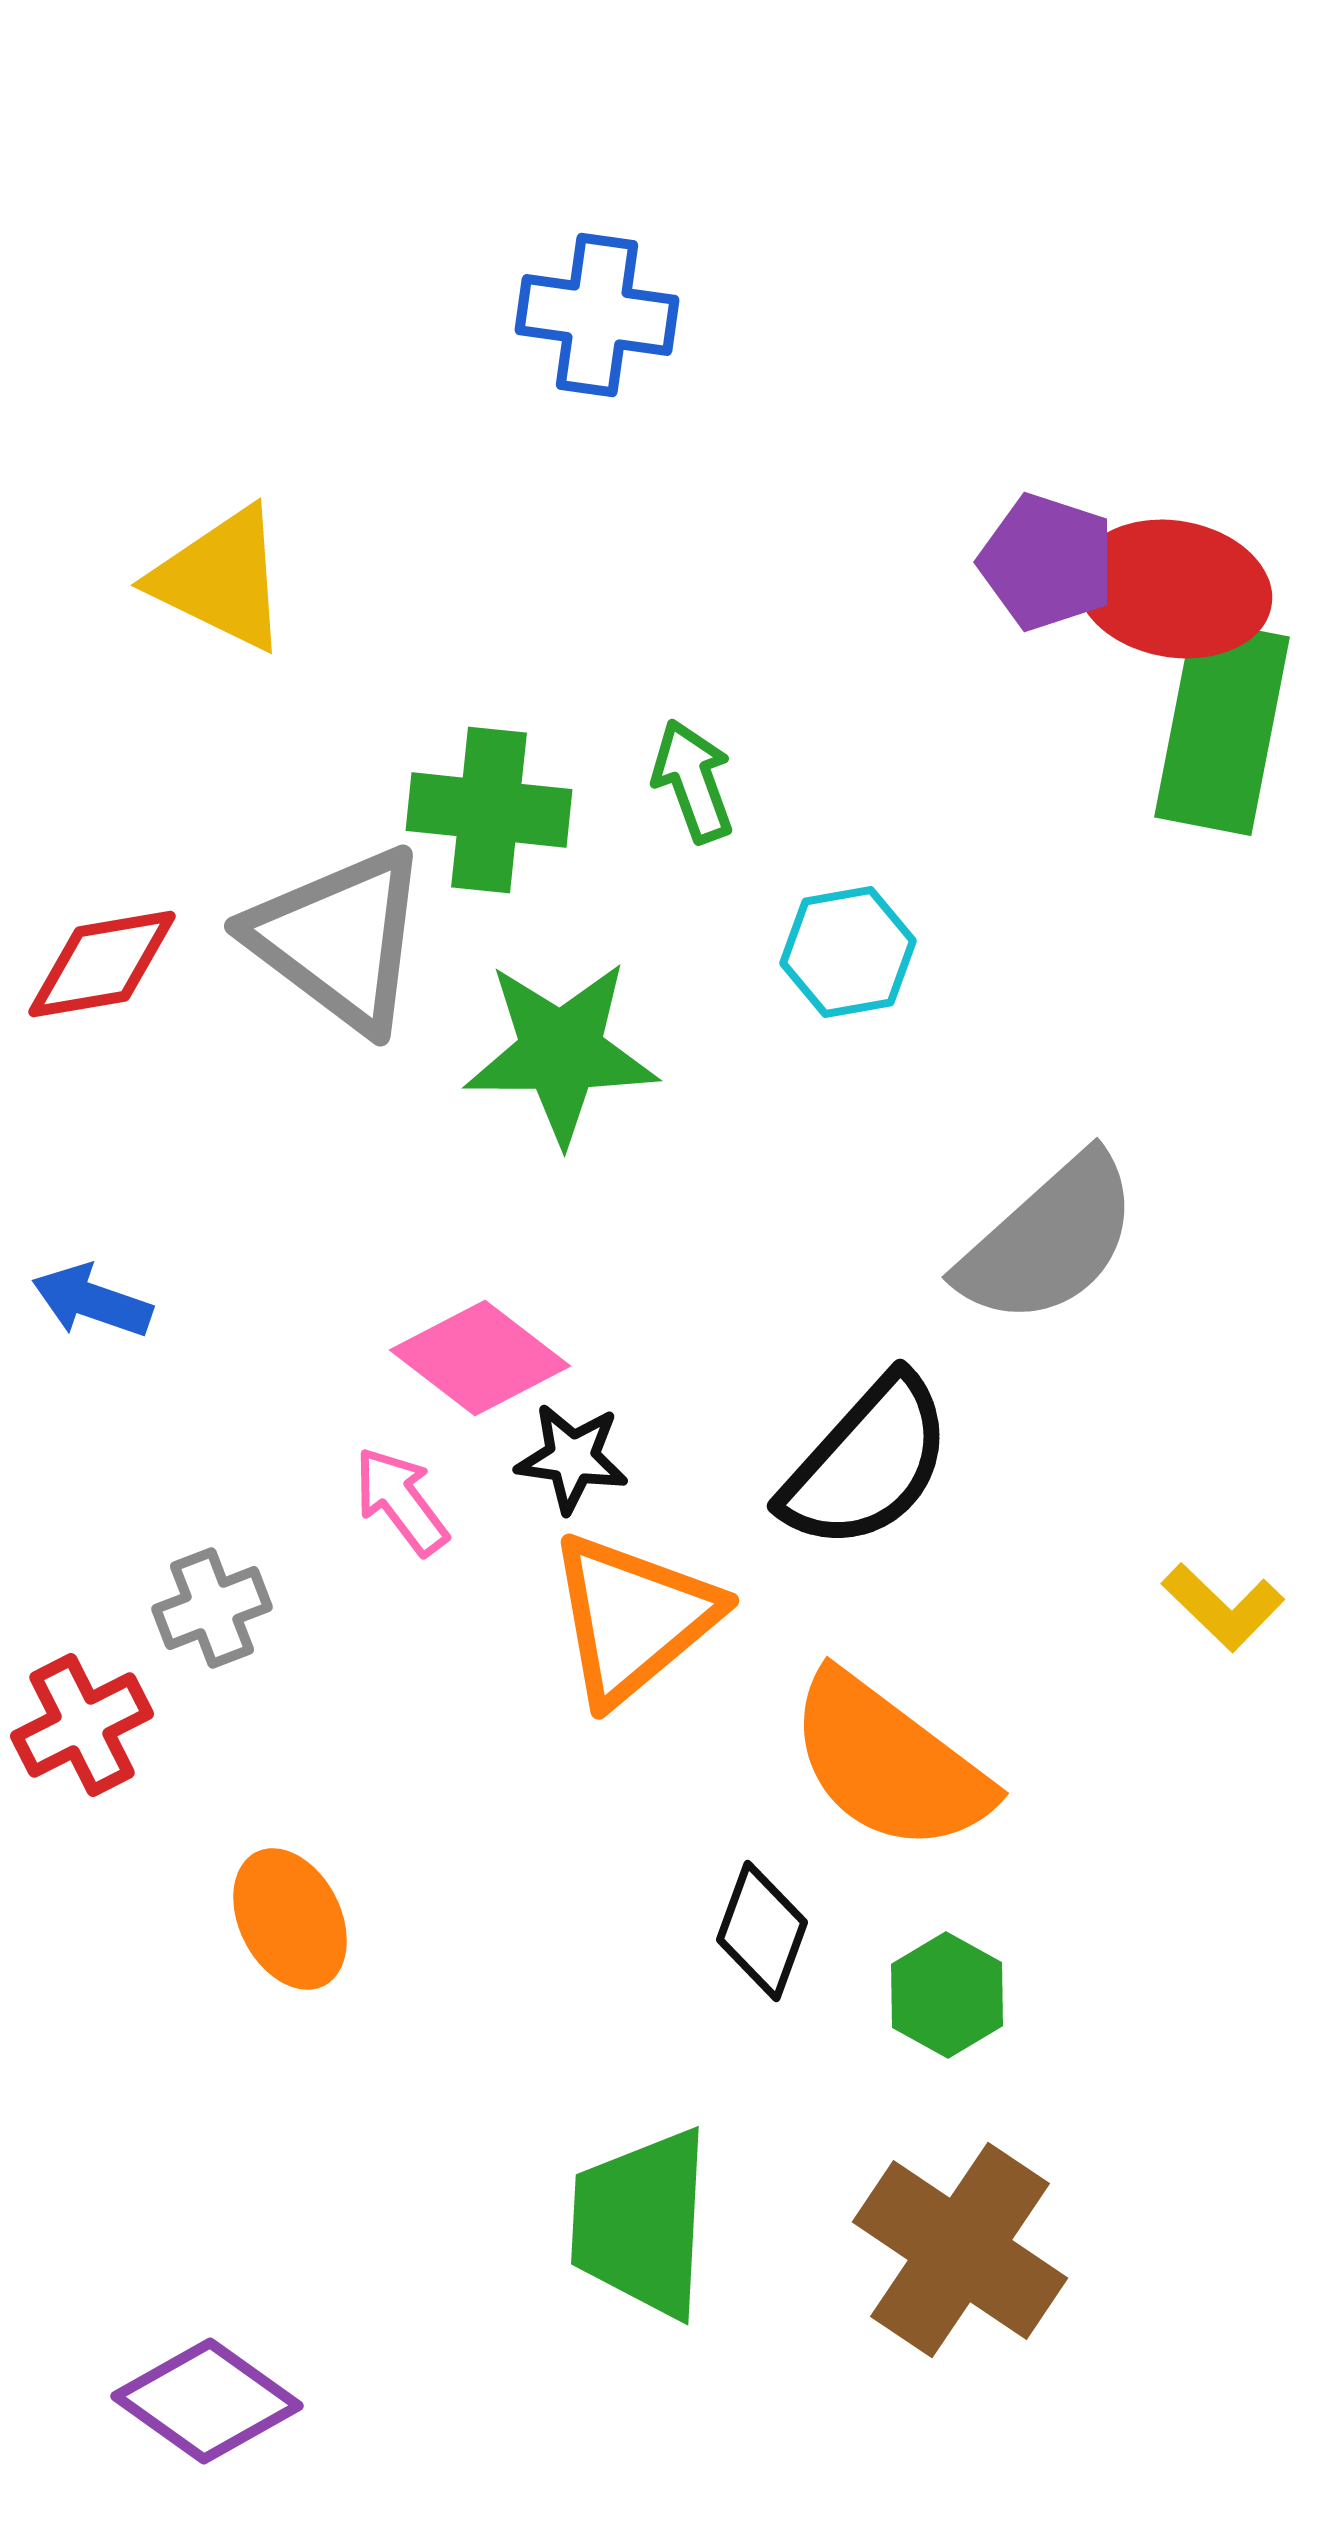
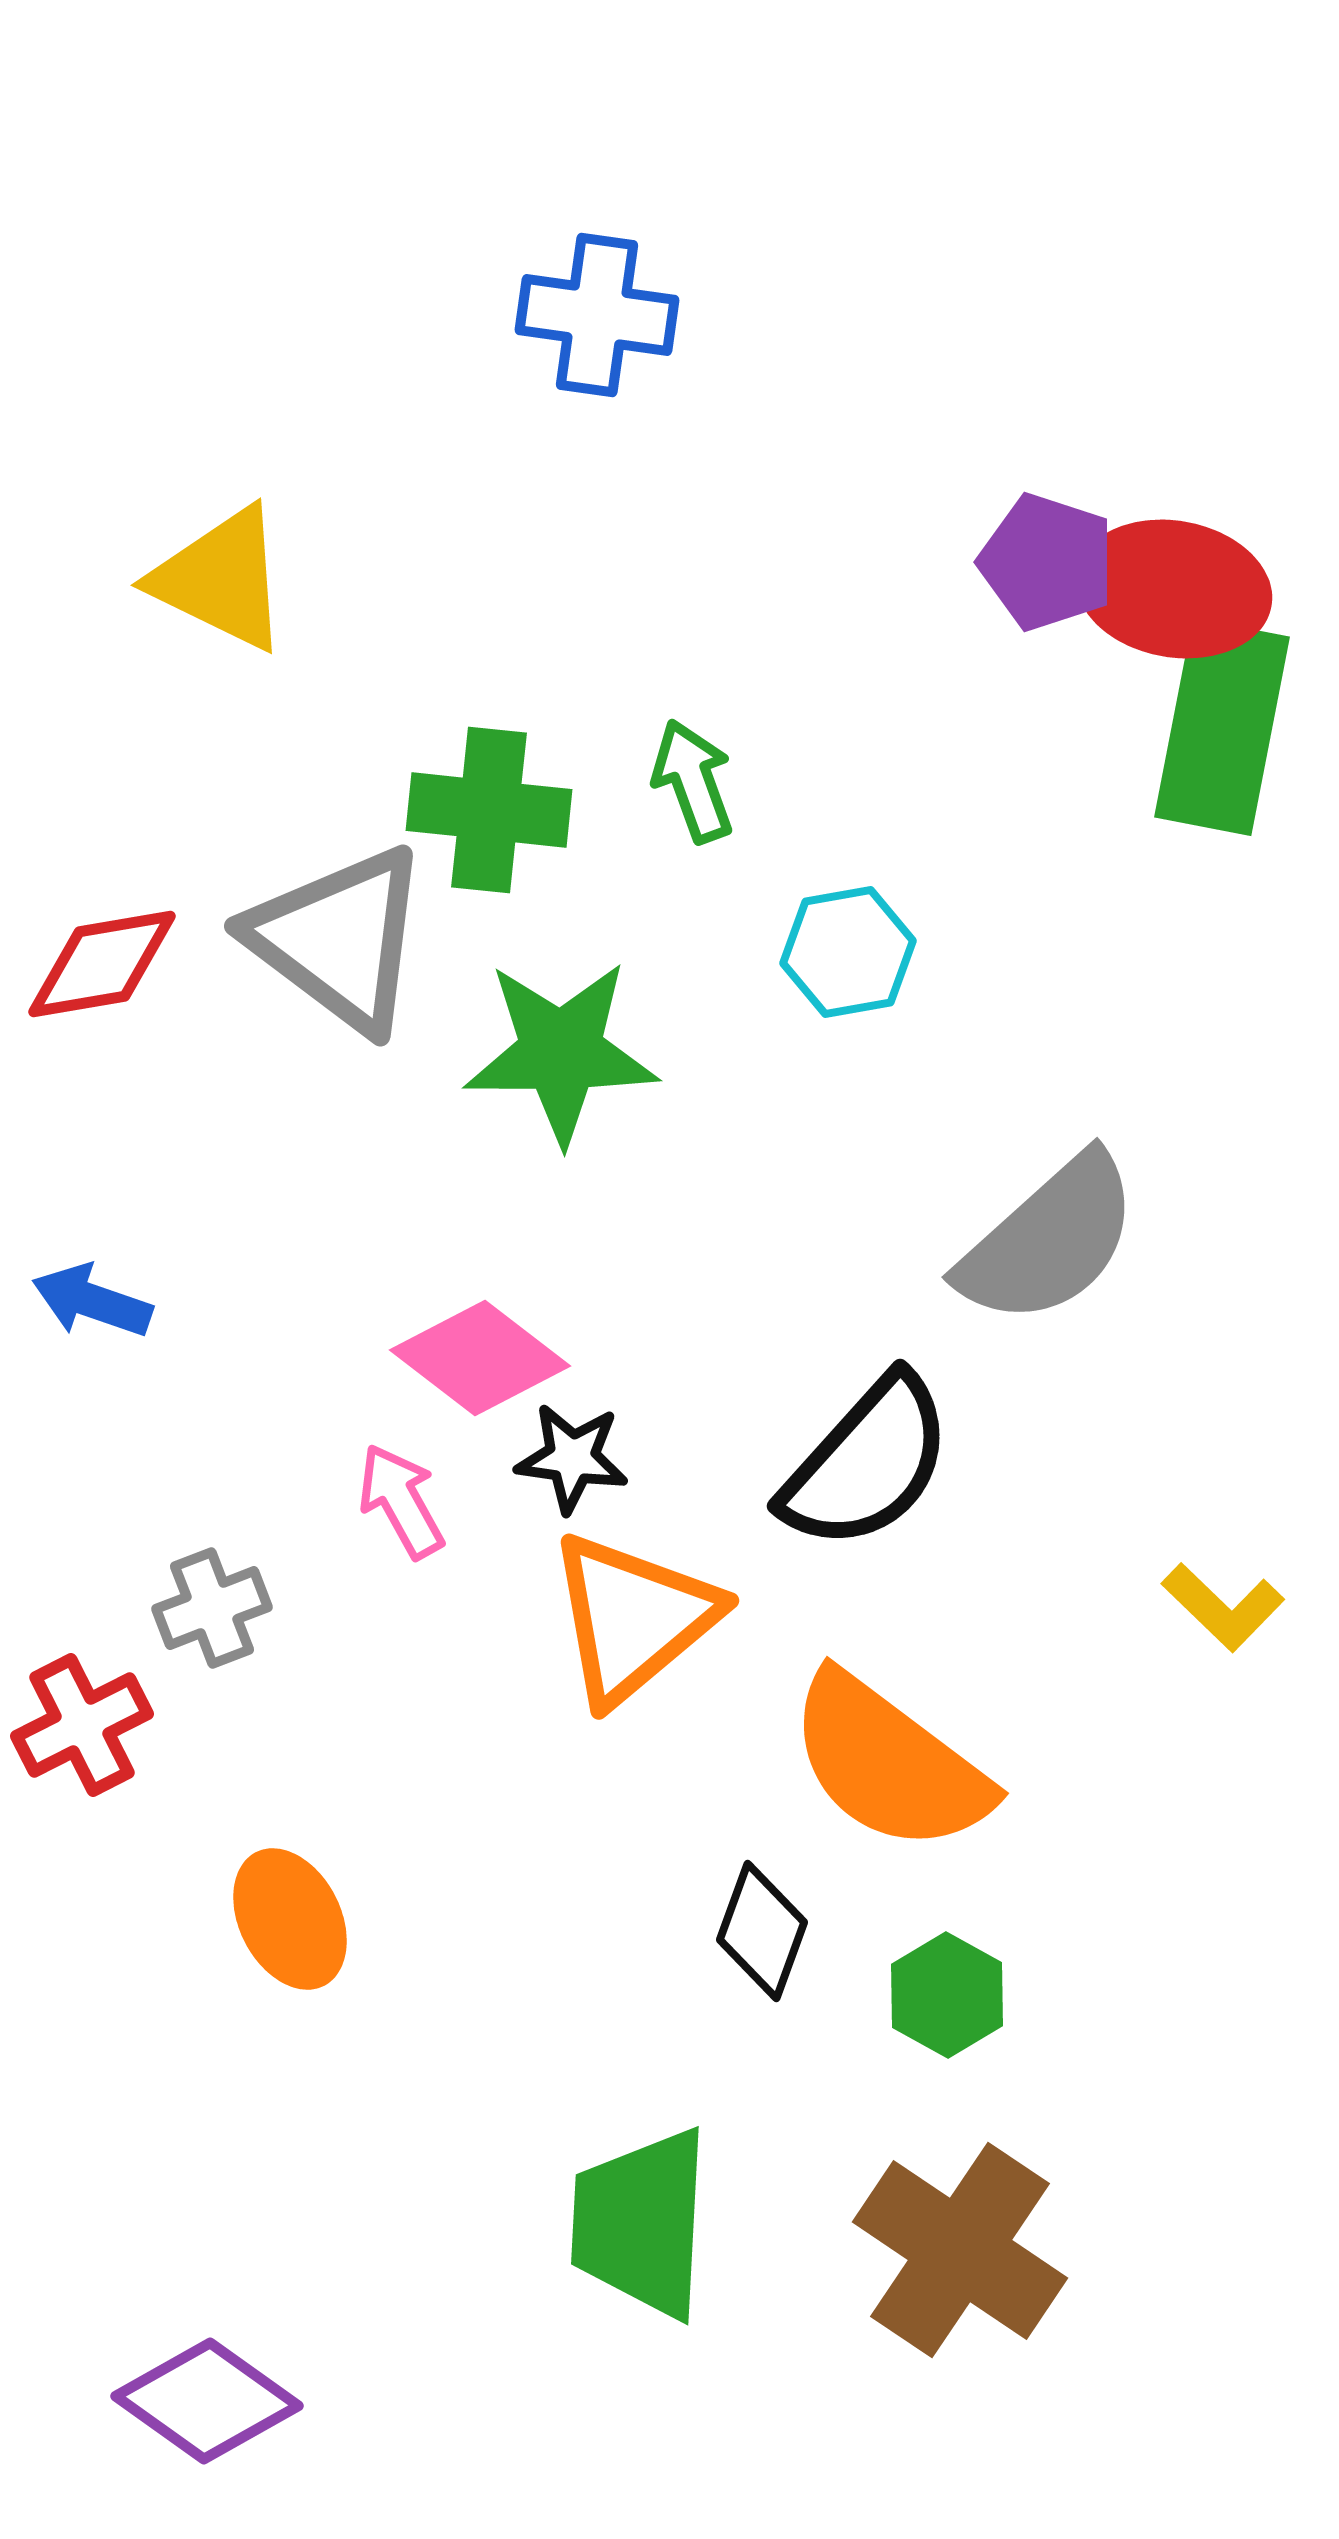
pink arrow: rotated 8 degrees clockwise
